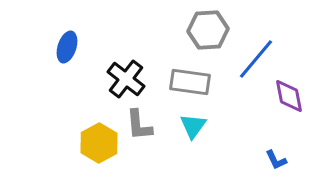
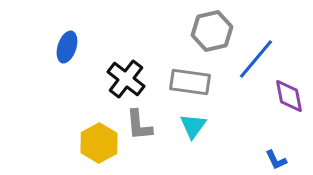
gray hexagon: moved 4 px right, 1 px down; rotated 9 degrees counterclockwise
